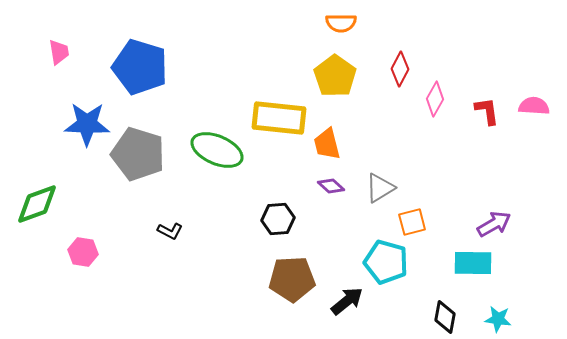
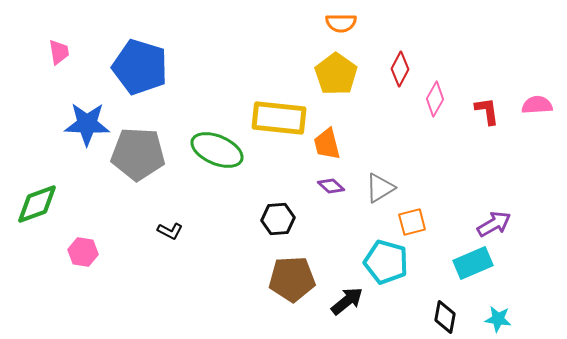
yellow pentagon: moved 1 px right, 2 px up
pink semicircle: moved 3 px right, 1 px up; rotated 8 degrees counterclockwise
gray pentagon: rotated 14 degrees counterclockwise
cyan rectangle: rotated 24 degrees counterclockwise
